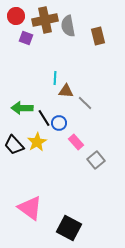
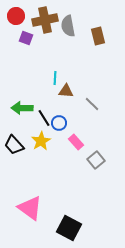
gray line: moved 7 px right, 1 px down
yellow star: moved 4 px right, 1 px up
